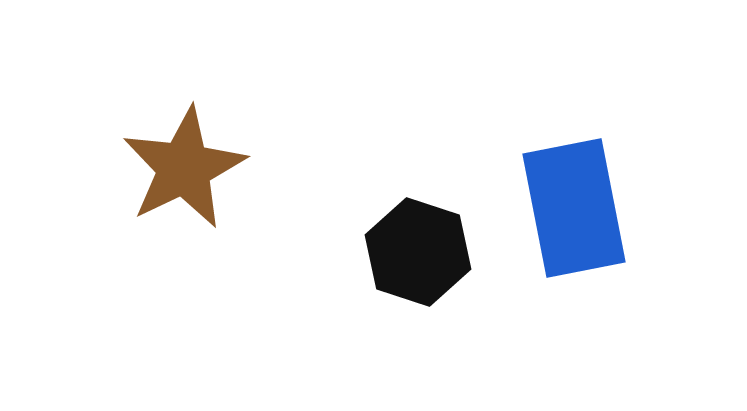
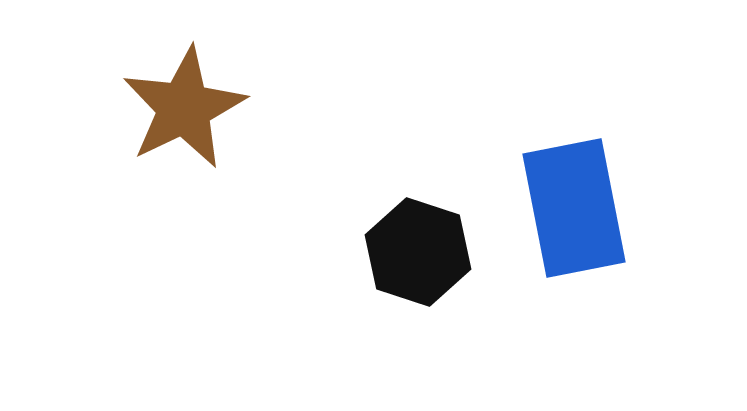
brown star: moved 60 px up
